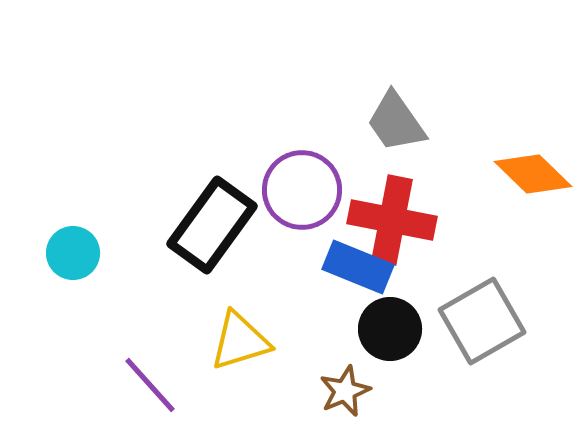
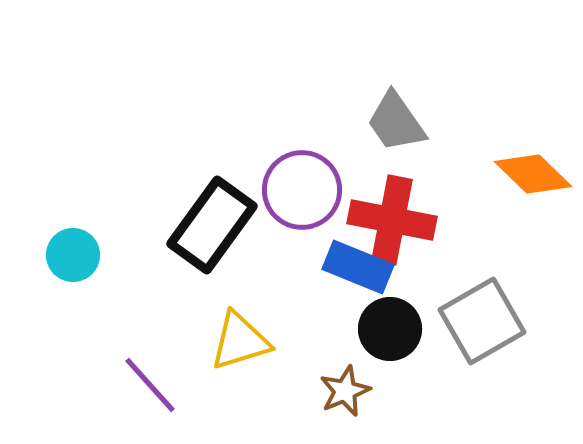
cyan circle: moved 2 px down
